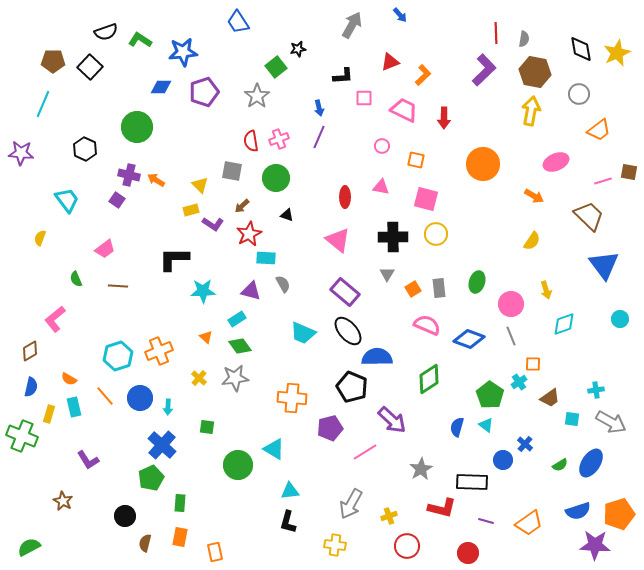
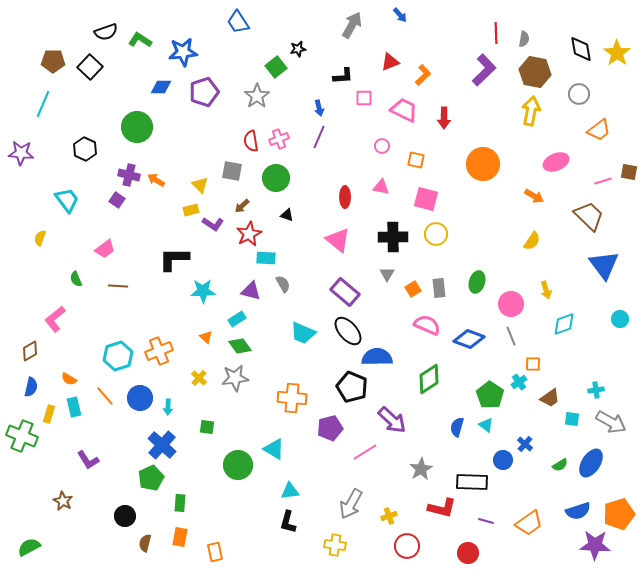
yellow star at (617, 53): rotated 12 degrees counterclockwise
